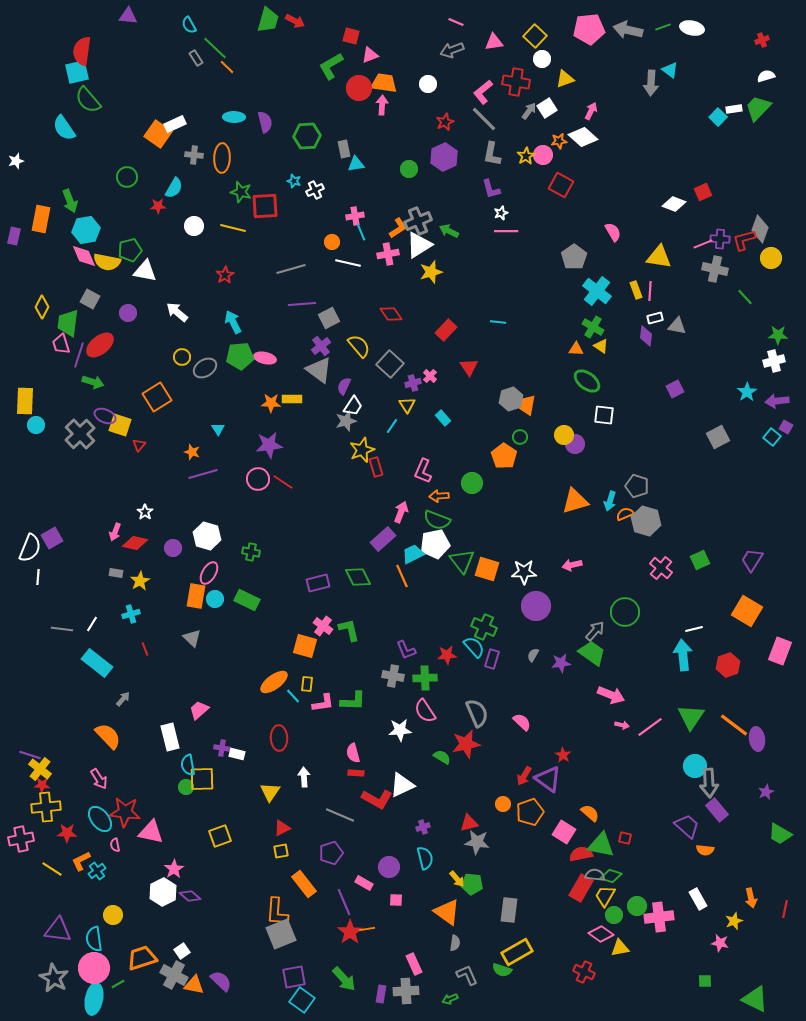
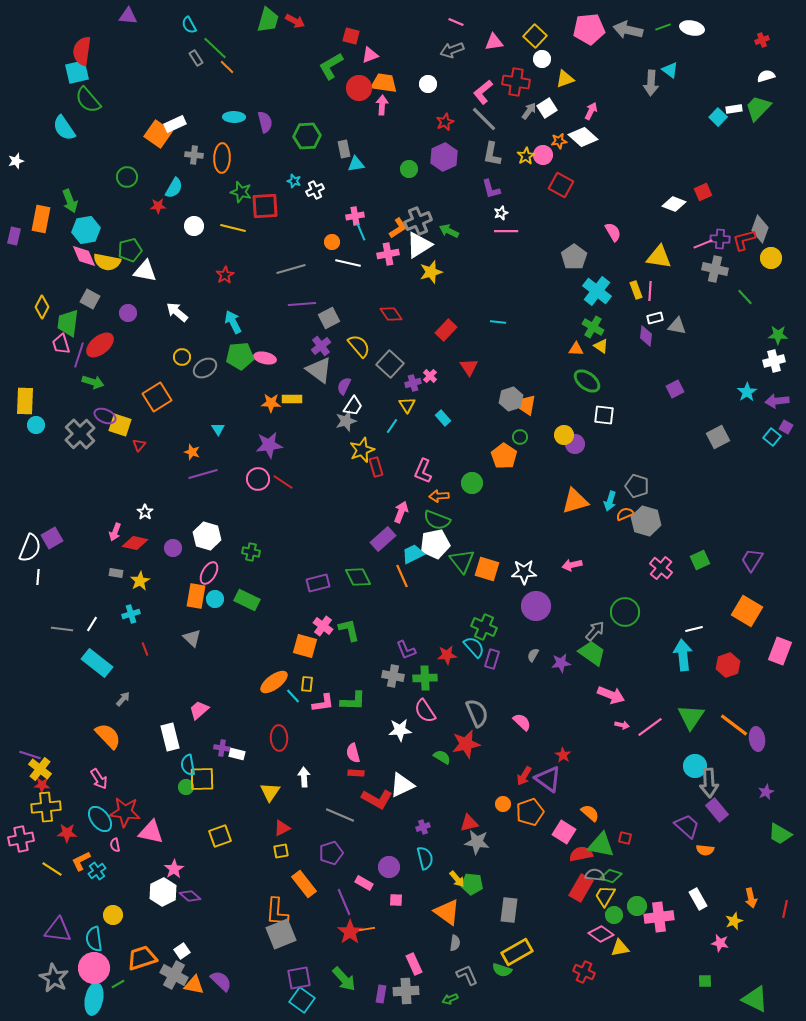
purple square at (294, 977): moved 5 px right, 1 px down
